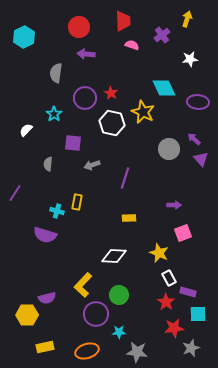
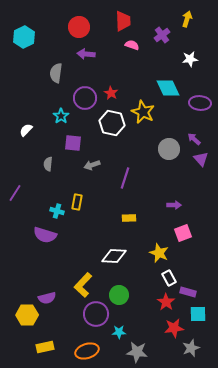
cyan diamond at (164, 88): moved 4 px right
purple ellipse at (198, 102): moved 2 px right, 1 px down
cyan star at (54, 114): moved 7 px right, 2 px down
